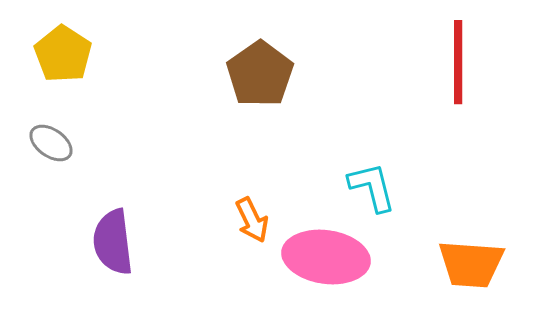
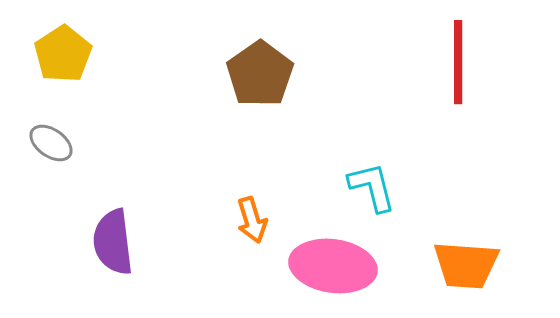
yellow pentagon: rotated 6 degrees clockwise
orange arrow: rotated 9 degrees clockwise
pink ellipse: moved 7 px right, 9 px down
orange trapezoid: moved 5 px left, 1 px down
